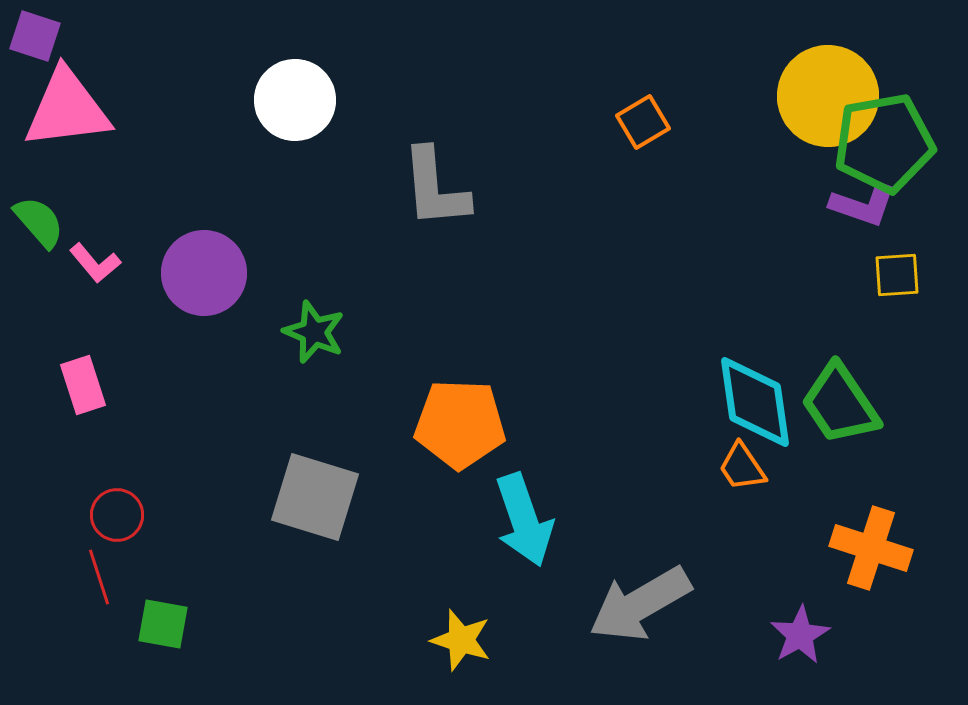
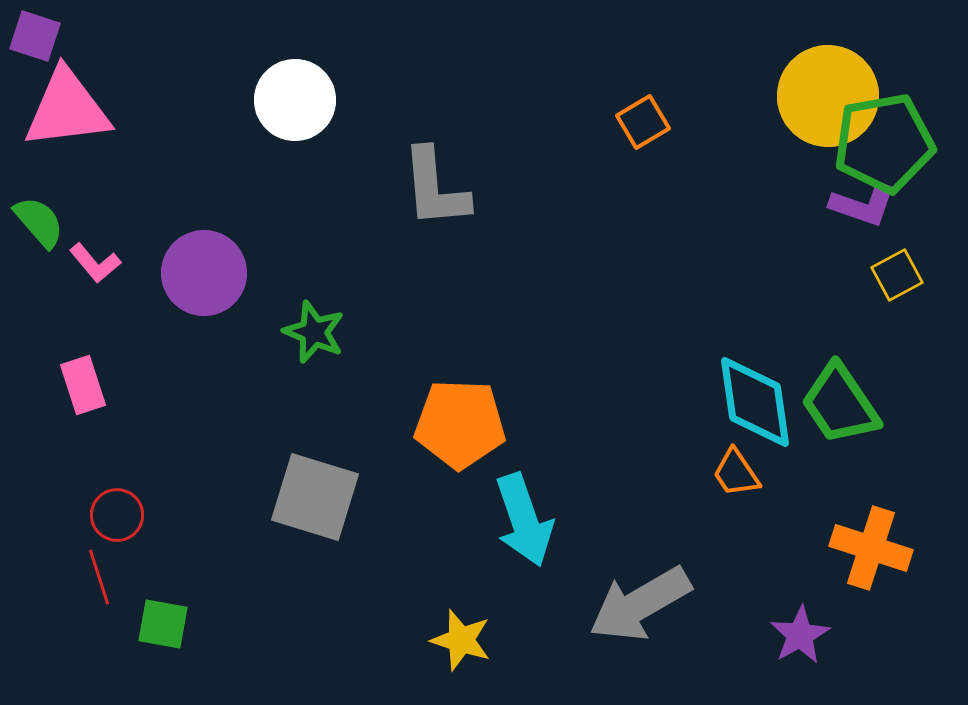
yellow square: rotated 24 degrees counterclockwise
orange trapezoid: moved 6 px left, 6 px down
